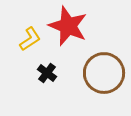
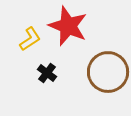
brown circle: moved 4 px right, 1 px up
